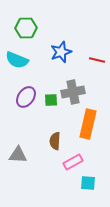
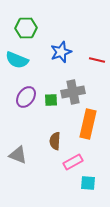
gray triangle: rotated 18 degrees clockwise
